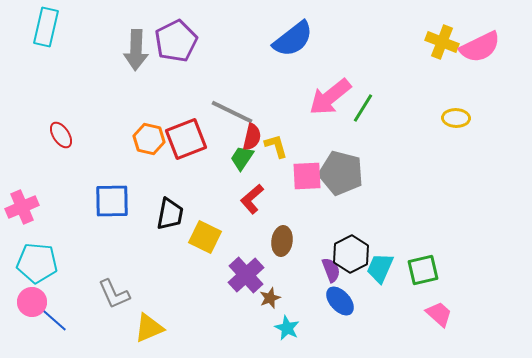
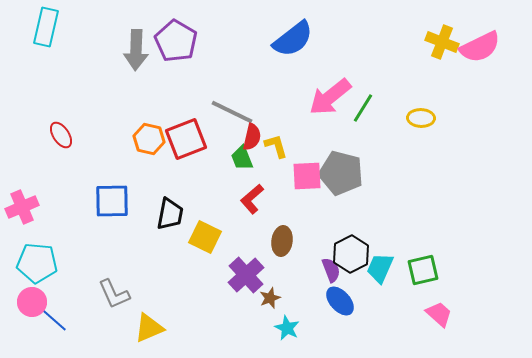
purple pentagon: rotated 15 degrees counterclockwise
yellow ellipse: moved 35 px left
green trapezoid: rotated 56 degrees counterclockwise
